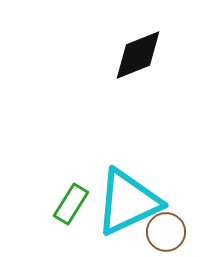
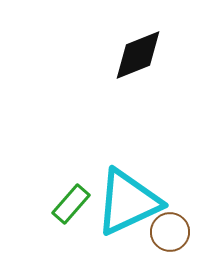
green rectangle: rotated 9 degrees clockwise
brown circle: moved 4 px right
